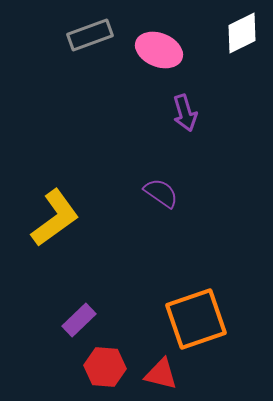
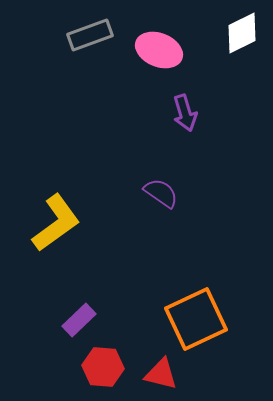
yellow L-shape: moved 1 px right, 5 px down
orange square: rotated 6 degrees counterclockwise
red hexagon: moved 2 px left
